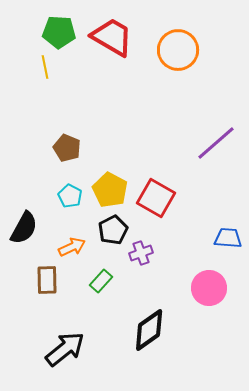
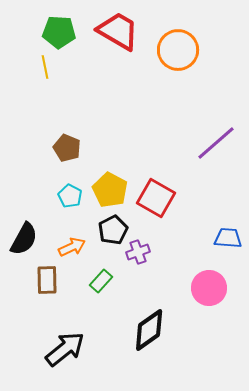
red trapezoid: moved 6 px right, 6 px up
black semicircle: moved 11 px down
purple cross: moved 3 px left, 1 px up
